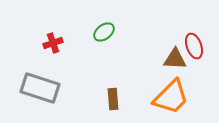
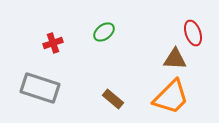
red ellipse: moved 1 px left, 13 px up
brown rectangle: rotated 45 degrees counterclockwise
